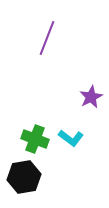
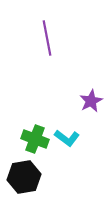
purple line: rotated 32 degrees counterclockwise
purple star: moved 4 px down
cyan L-shape: moved 4 px left
